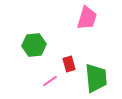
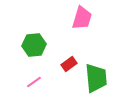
pink trapezoid: moved 5 px left
red rectangle: rotated 70 degrees clockwise
pink line: moved 16 px left, 1 px down
